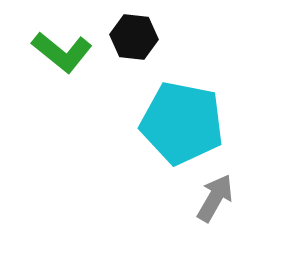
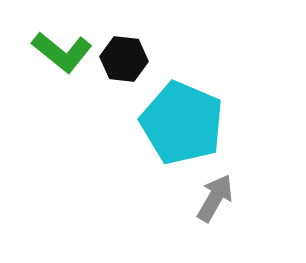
black hexagon: moved 10 px left, 22 px down
cyan pentagon: rotated 12 degrees clockwise
